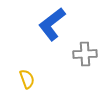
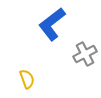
gray cross: rotated 25 degrees counterclockwise
